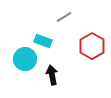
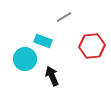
red hexagon: rotated 25 degrees clockwise
black arrow: moved 1 px down; rotated 12 degrees counterclockwise
